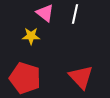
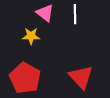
white line: rotated 12 degrees counterclockwise
red pentagon: rotated 12 degrees clockwise
